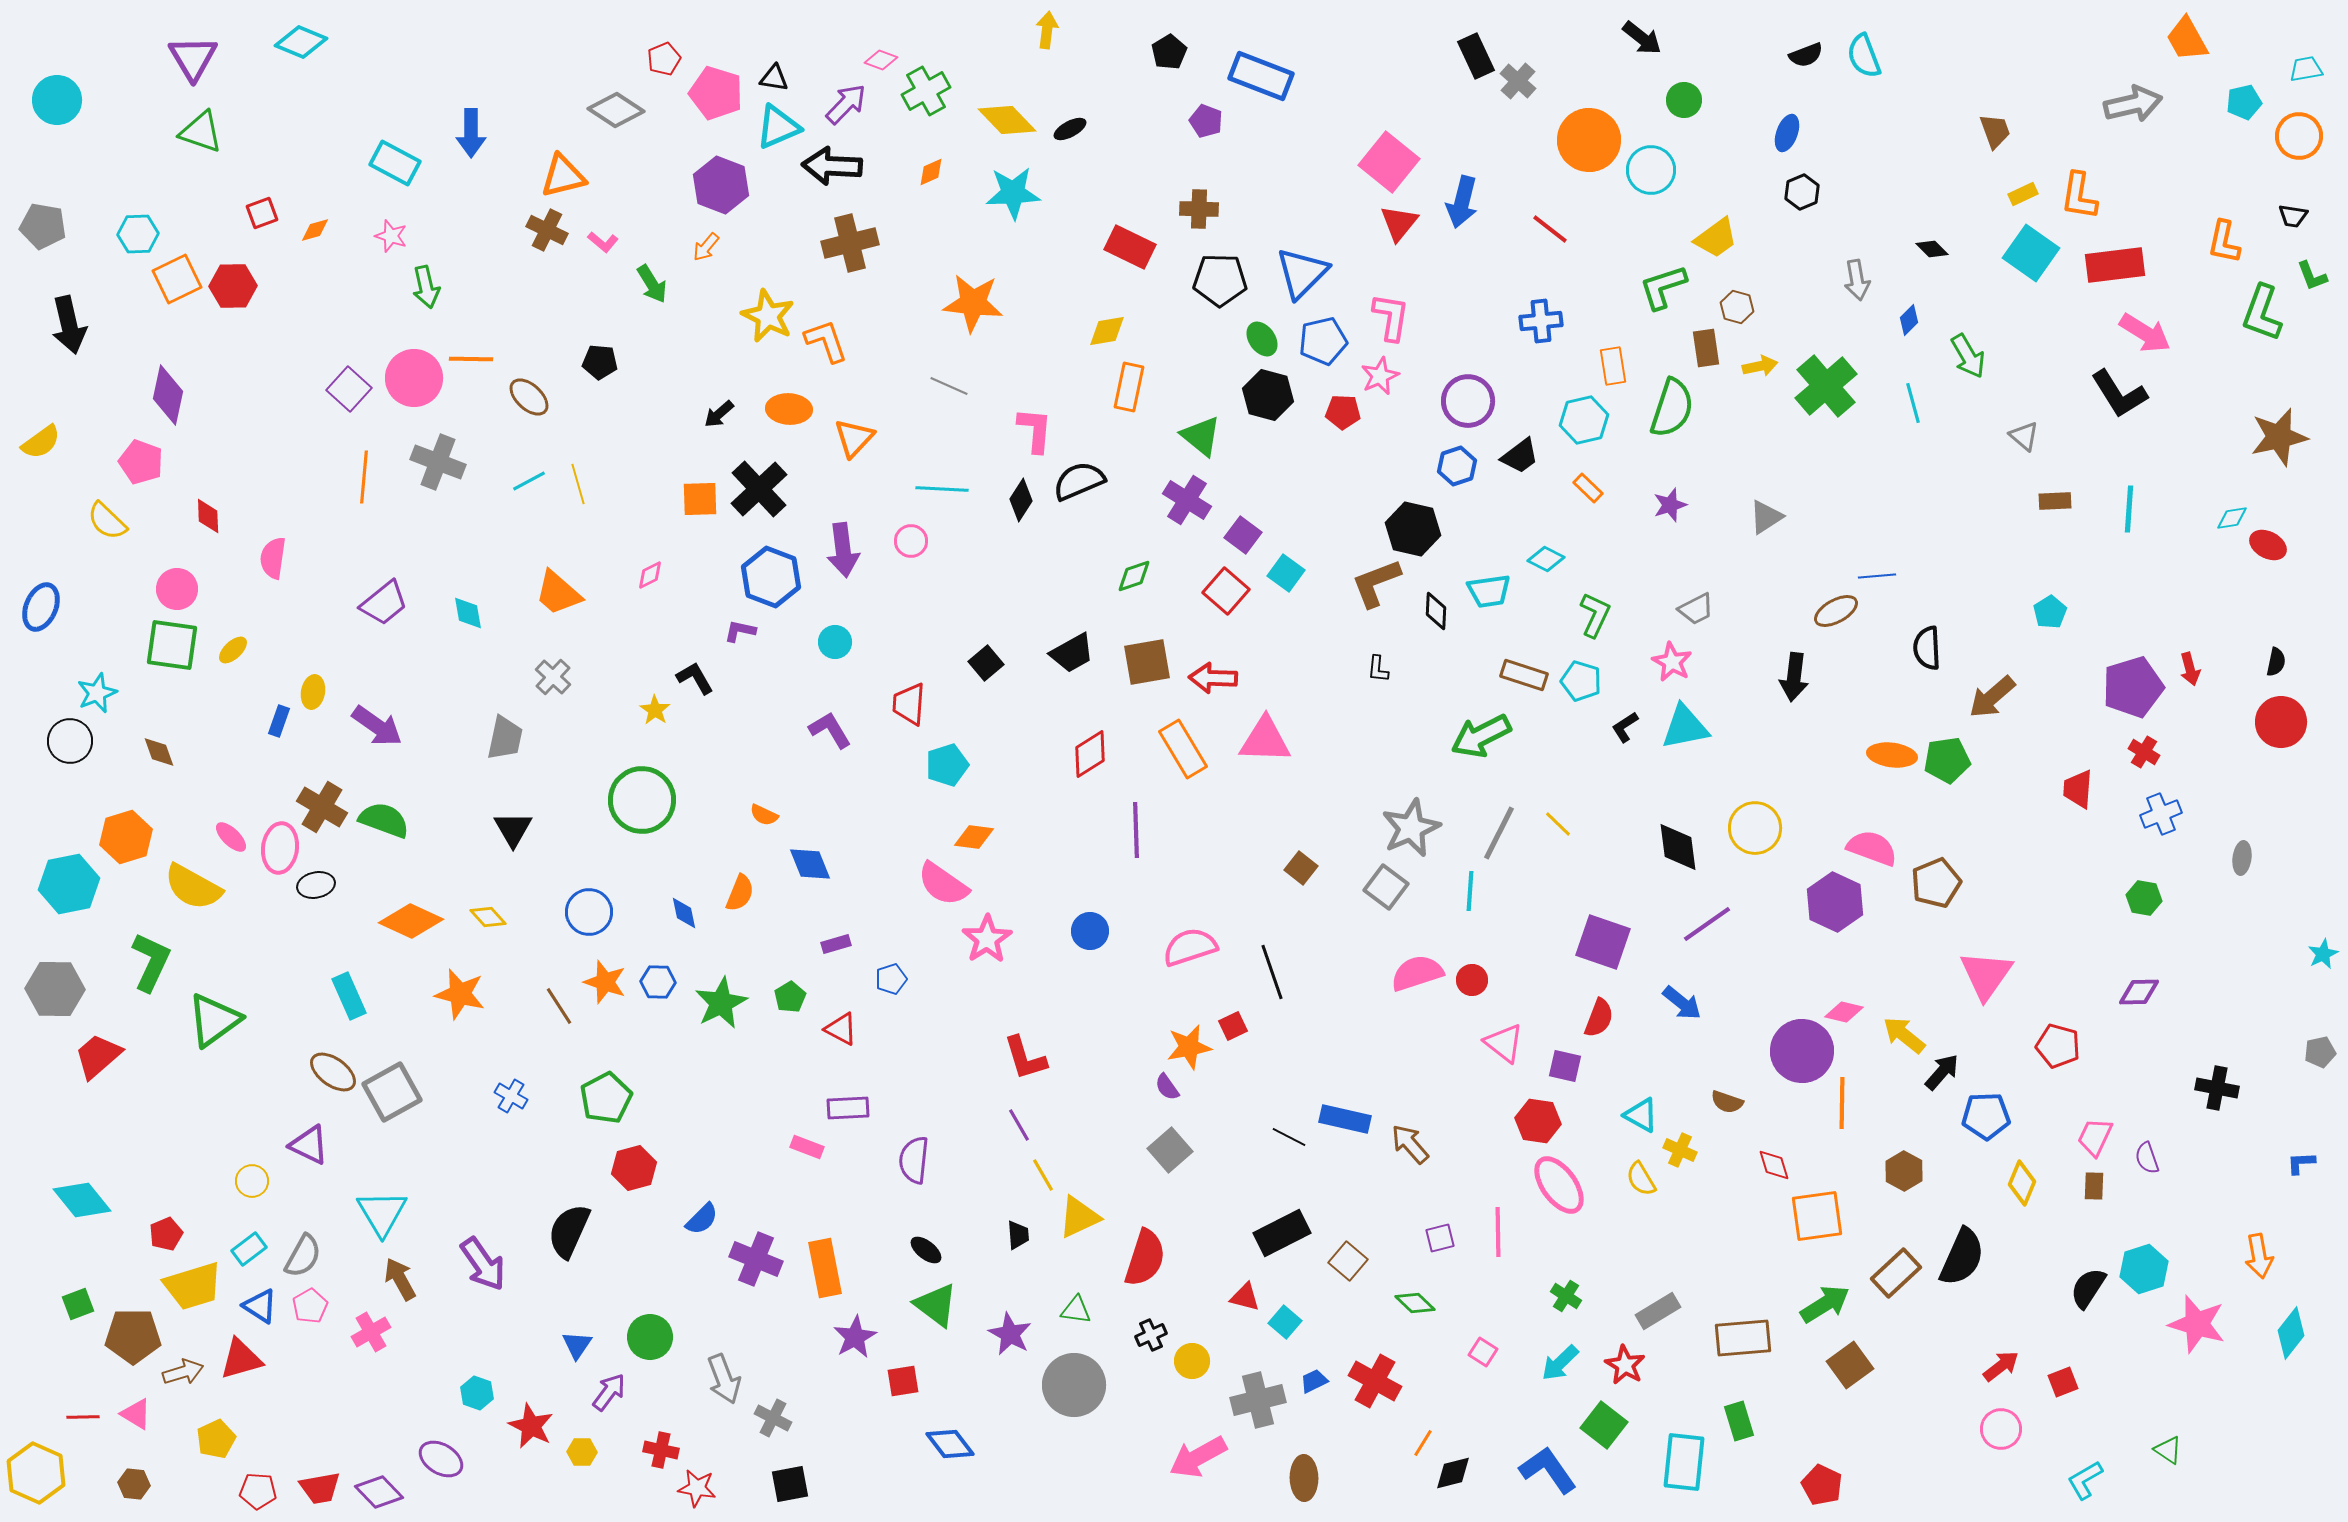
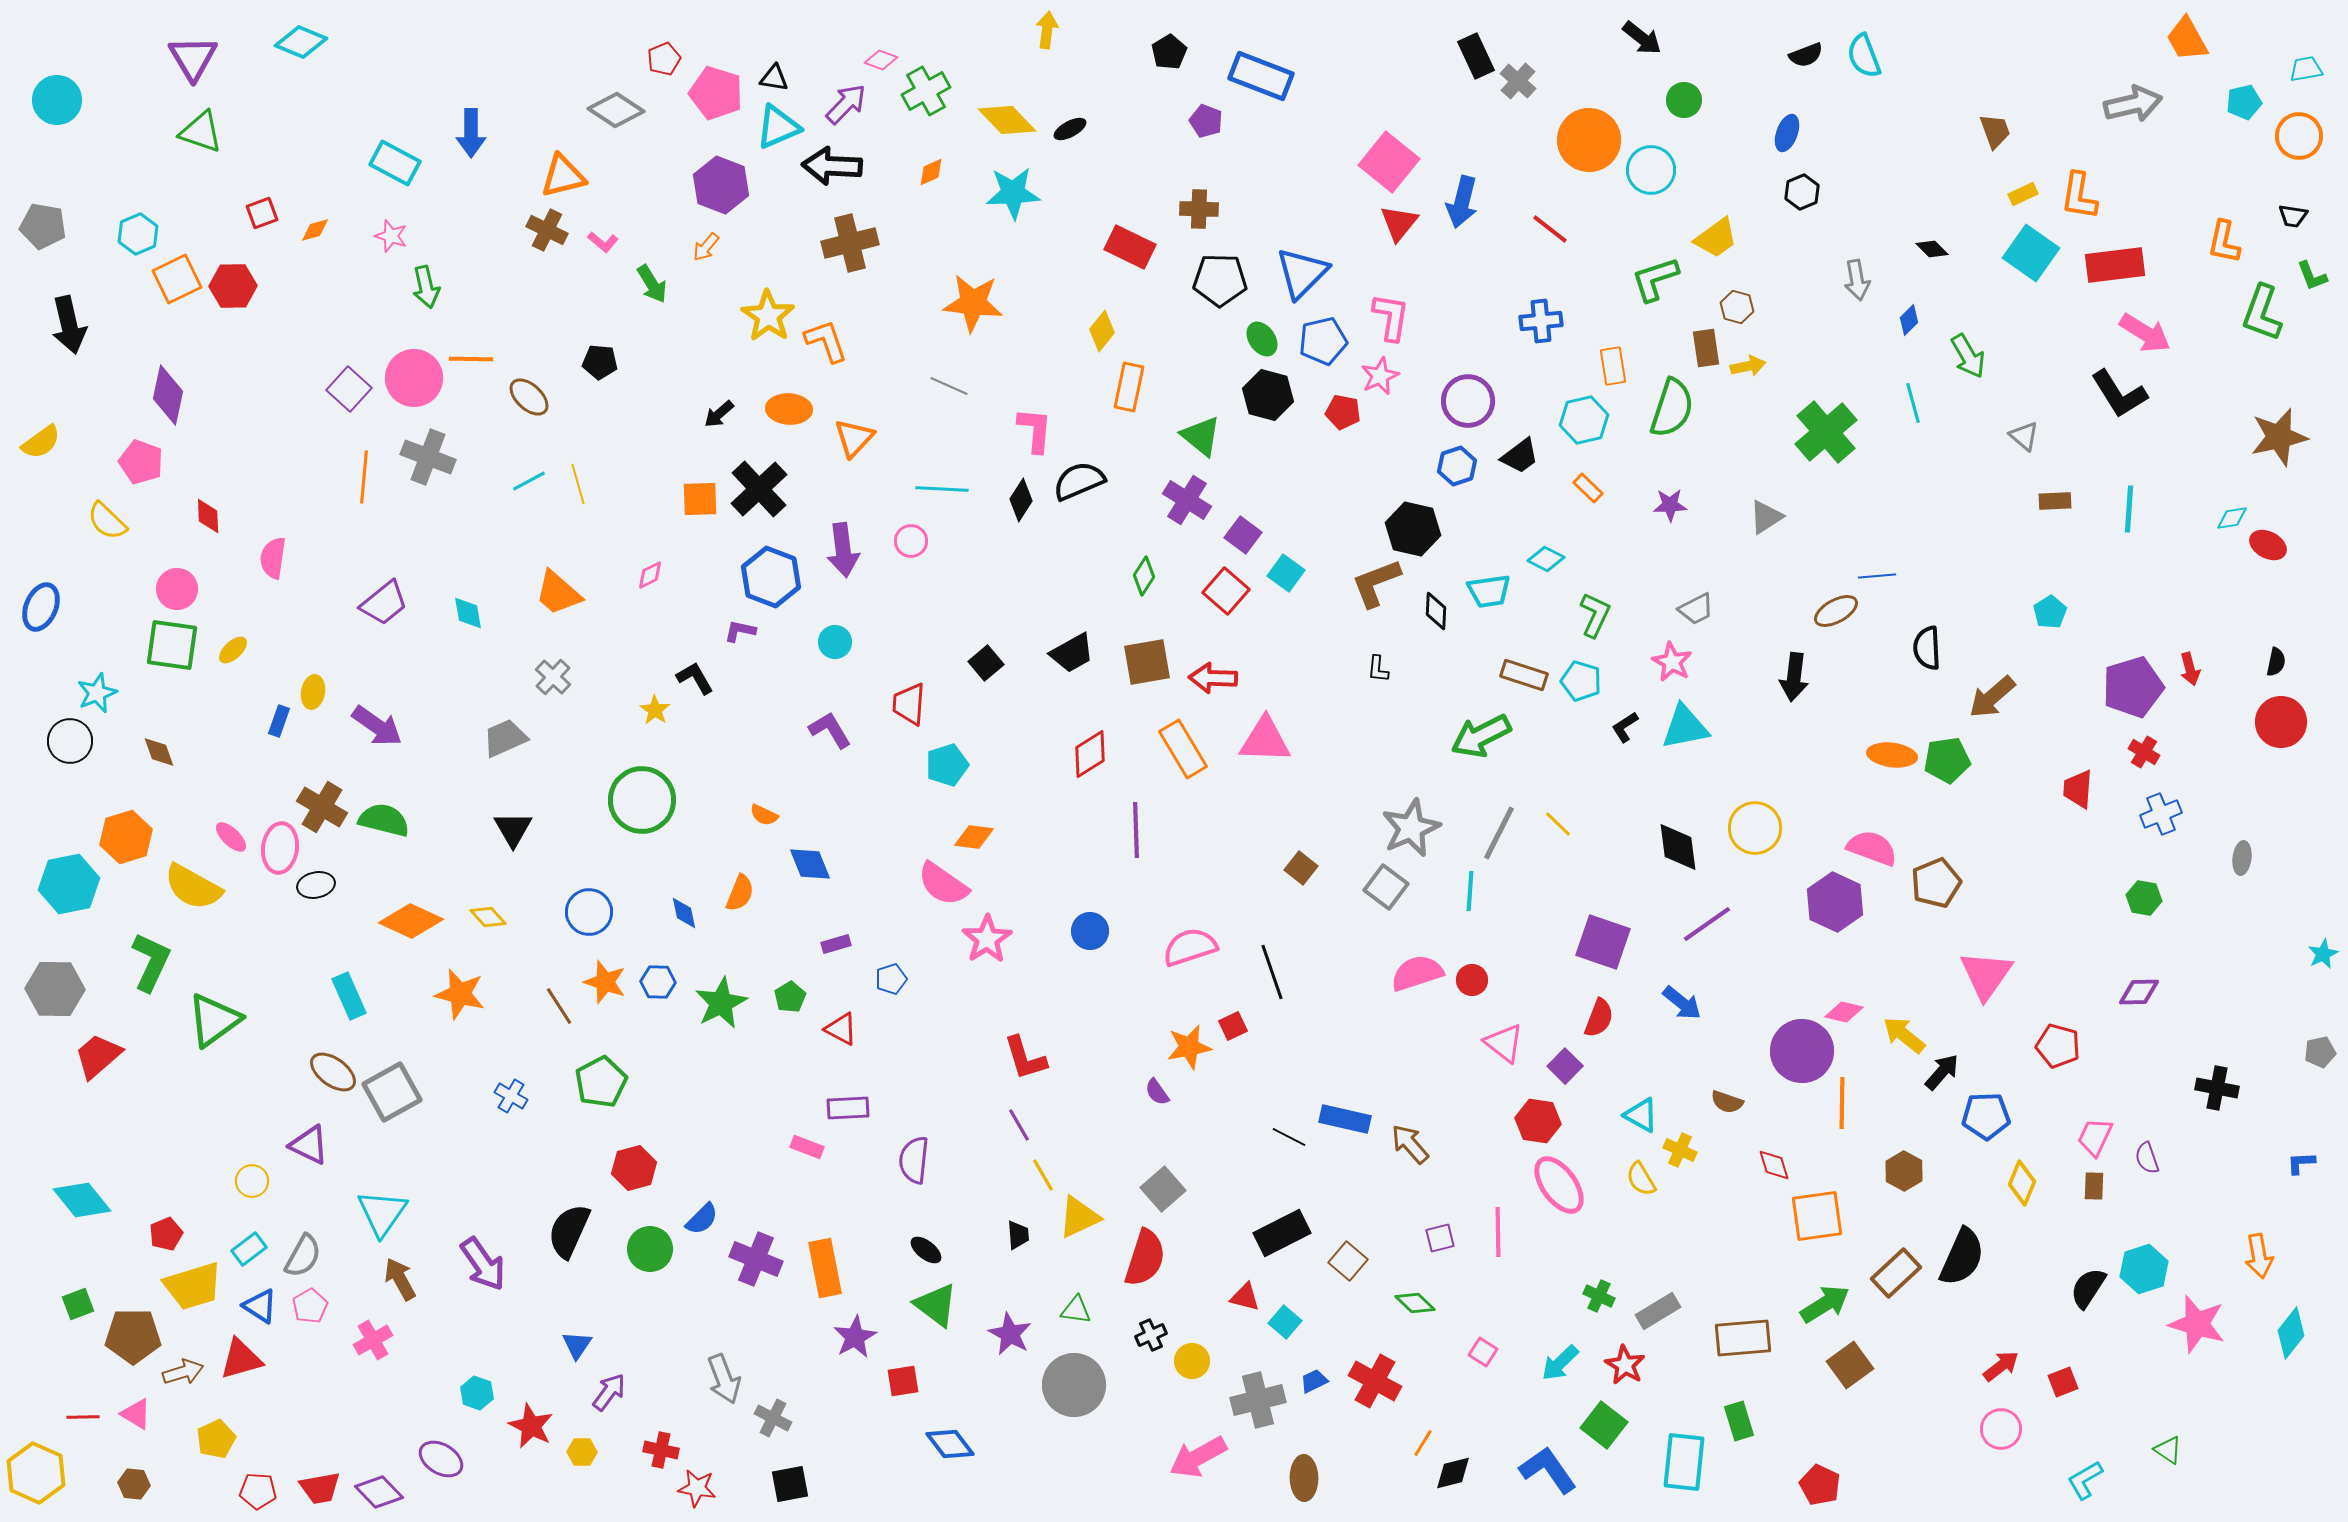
cyan hexagon at (138, 234): rotated 21 degrees counterclockwise
green L-shape at (1663, 287): moved 8 px left, 8 px up
yellow star at (768, 316): rotated 8 degrees clockwise
yellow diamond at (1107, 331): moved 5 px left; rotated 42 degrees counterclockwise
yellow arrow at (1760, 366): moved 12 px left
green cross at (1826, 386): moved 46 px down
red pentagon at (1343, 412): rotated 8 degrees clockwise
gray cross at (438, 462): moved 10 px left, 5 px up
purple star at (1670, 505): rotated 16 degrees clockwise
green diamond at (1134, 576): moved 10 px right; rotated 39 degrees counterclockwise
gray trapezoid at (505, 738): rotated 126 degrees counterclockwise
green semicircle at (384, 820): rotated 6 degrees counterclockwise
purple square at (1565, 1066): rotated 32 degrees clockwise
purple semicircle at (1167, 1087): moved 10 px left, 5 px down
green pentagon at (606, 1098): moved 5 px left, 16 px up
gray square at (1170, 1150): moved 7 px left, 39 px down
cyan triangle at (382, 1213): rotated 6 degrees clockwise
green cross at (1566, 1296): moved 33 px right; rotated 8 degrees counterclockwise
pink cross at (371, 1332): moved 2 px right, 8 px down
green circle at (650, 1337): moved 88 px up
red pentagon at (1822, 1485): moved 2 px left
